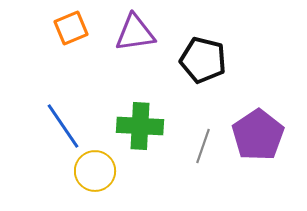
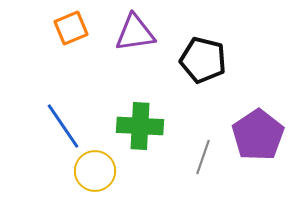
gray line: moved 11 px down
